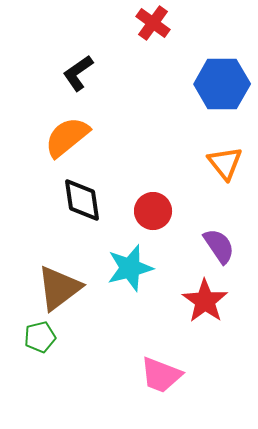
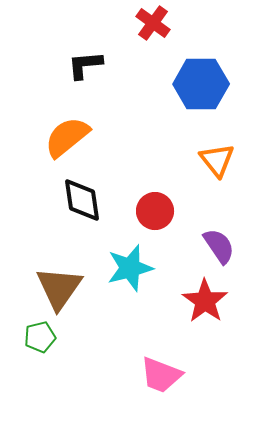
black L-shape: moved 7 px right, 8 px up; rotated 30 degrees clockwise
blue hexagon: moved 21 px left
orange triangle: moved 8 px left, 3 px up
red circle: moved 2 px right
brown triangle: rotated 18 degrees counterclockwise
